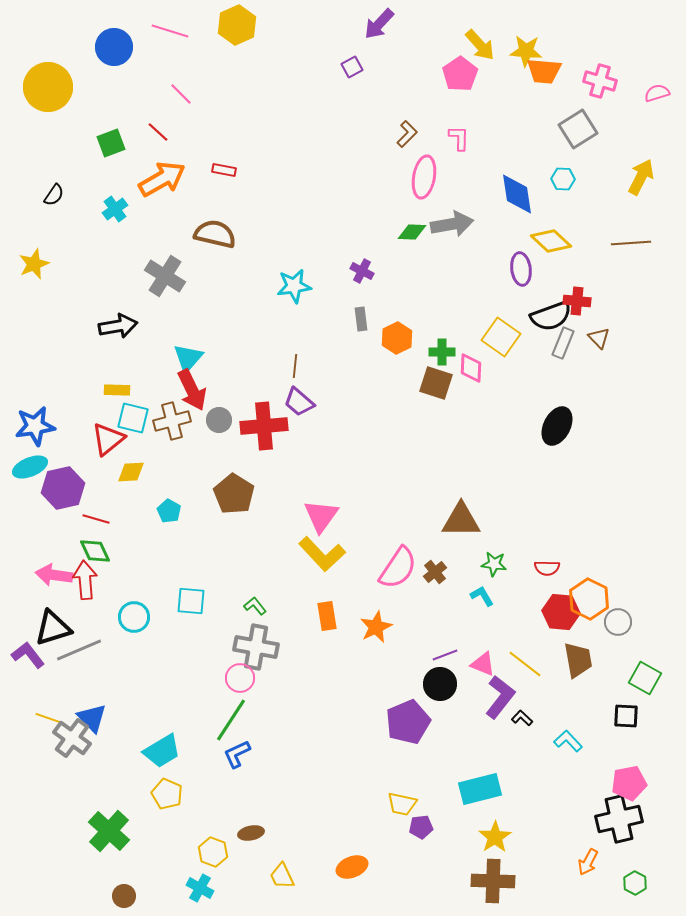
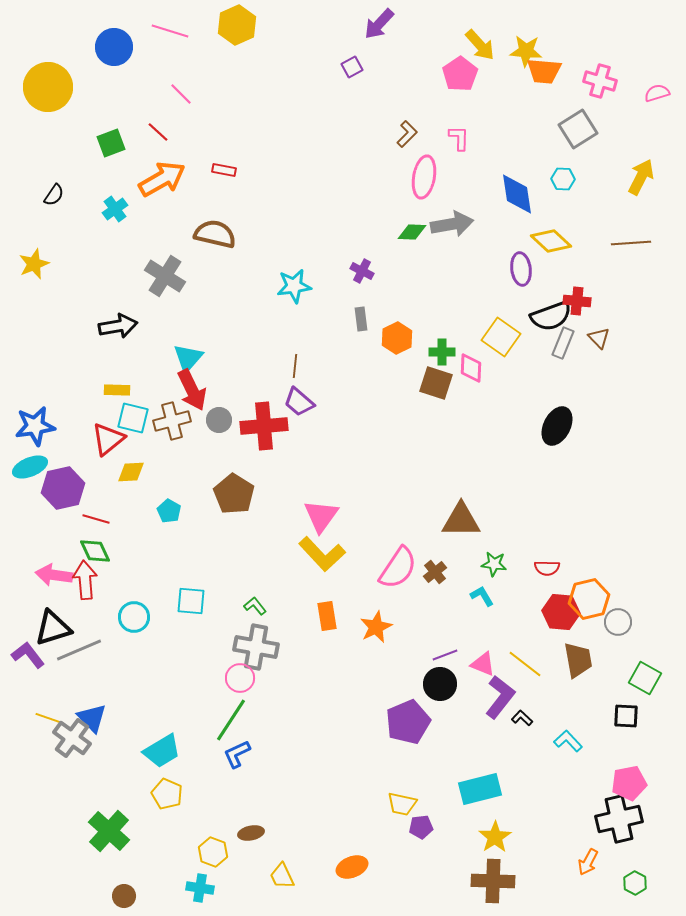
orange hexagon at (589, 599): rotated 21 degrees clockwise
cyan cross at (200, 888): rotated 20 degrees counterclockwise
